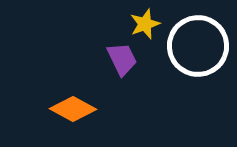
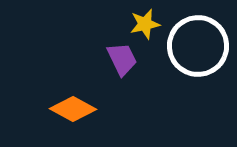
yellow star: rotated 8 degrees clockwise
